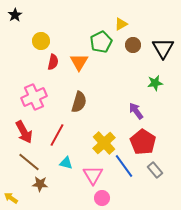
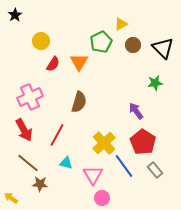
black triangle: rotated 15 degrees counterclockwise
red semicircle: moved 2 px down; rotated 21 degrees clockwise
pink cross: moved 4 px left
red arrow: moved 2 px up
brown line: moved 1 px left, 1 px down
